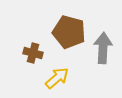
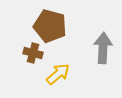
brown pentagon: moved 19 px left, 6 px up
yellow arrow: moved 1 px right, 4 px up
